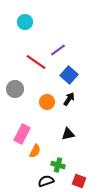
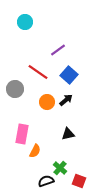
red line: moved 2 px right, 10 px down
black arrow: moved 3 px left, 1 px down; rotated 16 degrees clockwise
pink rectangle: rotated 18 degrees counterclockwise
green cross: moved 2 px right, 3 px down; rotated 24 degrees clockwise
